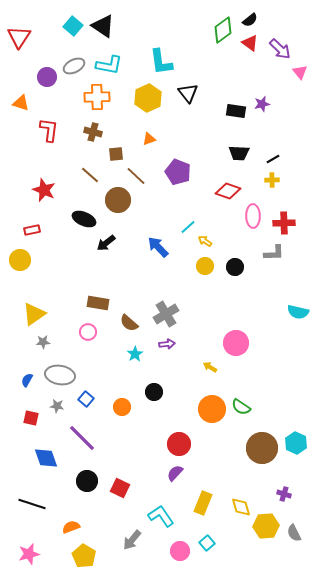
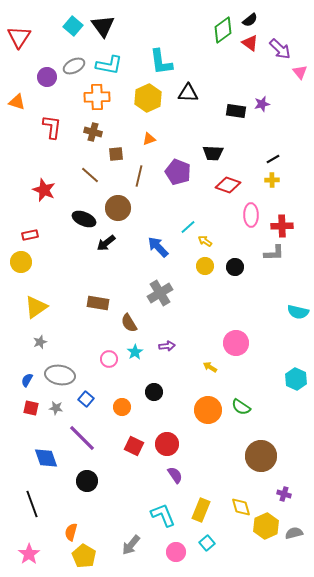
black triangle at (103, 26): rotated 20 degrees clockwise
black triangle at (188, 93): rotated 50 degrees counterclockwise
orange triangle at (21, 103): moved 4 px left, 1 px up
red L-shape at (49, 130): moved 3 px right, 3 px up
black trapezoid at (239, 153): moved 26 px left
brown line at (136, 176): moved 3 px right; rotated 60 degrees clockwise
red diamond at (228, 191): moved 6 px up
brown circle at (118, 200): moved 8 px down
pink ellipse at (253, 216): moved 2 px left, 1 px up
red cross at (284, 223): moved 2 px left, 3 px down
red rectangle at (32, 230): moved 2 px left, 5 px down
yellow circle at (20, 260): moved 1 px right, 2 px down
yellow triangle at (34, 314): moved 2 px right, 7 px up
gray cross at (166, 314): moved 6 px left, 21 px up
brown semicircle at (129, 323): rotated 18 degrees clockwise
pink circle at (88, 332): moved 21 px right, 27 px down
gray star at (43, 342): moved 3 px left; rotated 16 degrees counterclockwise
purple arrow at (167, 344): moved 2 px down
cyan star at (135, 354): moved 2 px up
gray star at (57, 406): moved 1 px left, 2 px down
orange circle at (212, 409): moved 4 px left, 1 px down
red square at (31, 418): moved 10 px up
cyan hexagon at (296, 443): moved 64 px up
red circle at (179, 444): moved 12 px left
brown circle at (262, 448): moved 1 px left, 8 px down
purple semicircle at (175, 473): moved 2 px down; rotated 102 degrees clockwise
red square at (120, 488): moved 14 px right, 42 px up
yellow rectangle at (203, 503): moved 2 px left, 7 px down
black line at (32, 504): rotated 52 degrees clockwise
cyan L-shape at (161, 516): moved 2 px right, 1 px up; rotated 12 degrees clockwise
yellow hexagon at (266, 526): rotated 20 degrees counterclockwise
orange semicircle at (71, 527): moved 5 px down; rotated 54 degrees counterclockwise
gray semicircle at (294, 533): rotated 102 degrees clockwise
gray arrow at (132, 540): moved 1 px left, 5 px down
pink circle at (180, 551): moved 4 px left, 1 px down
pink star at (29, 554): rotated 20 degrees counterclockwise
